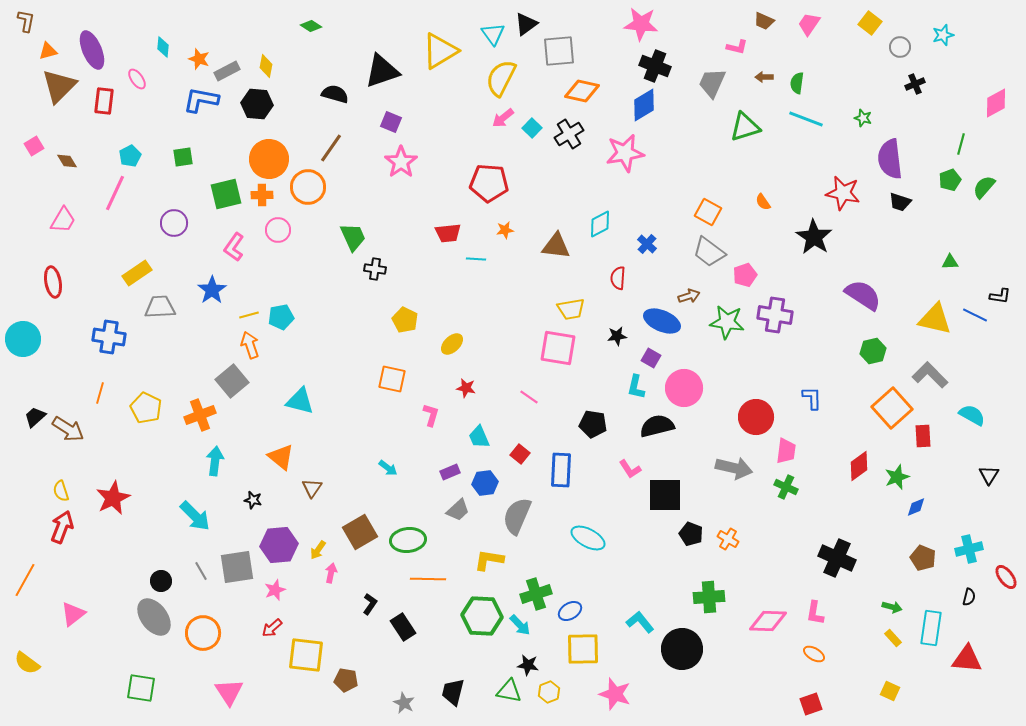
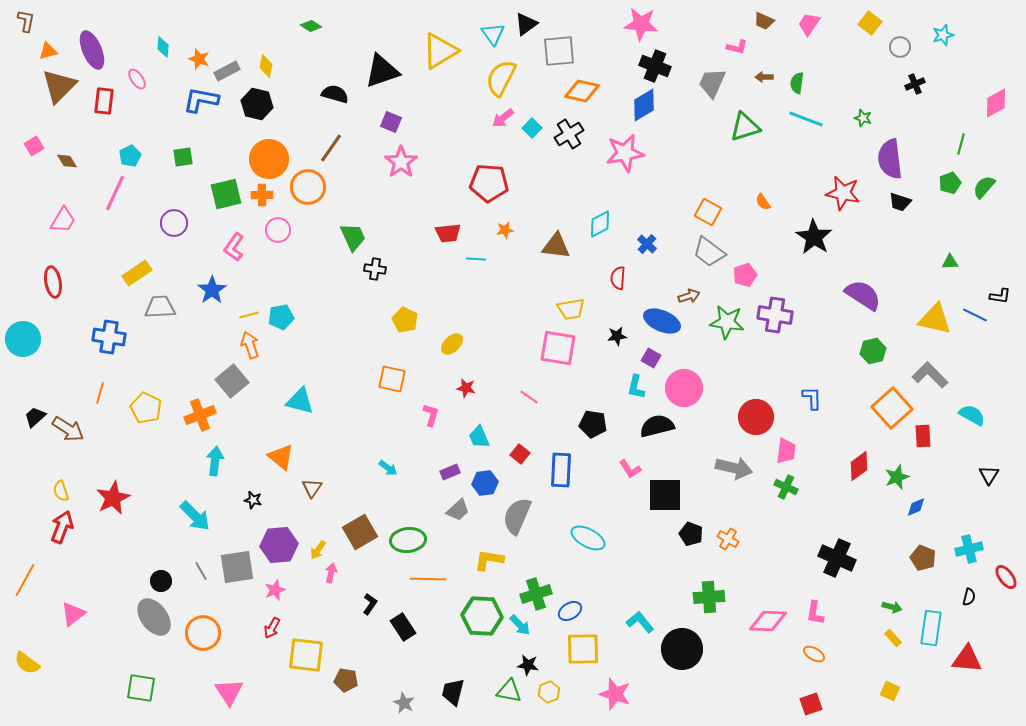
black hexagon at (257, 104): rotated 8 degrees clockwise
green pentagon at (950, 180): moved 3 px down
red arrow at (272, 628): rotated 20 degrees counterclockwise
